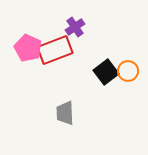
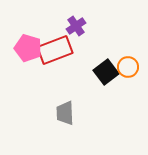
purple cross: moved 1 px right, 1 px up
pink pentagon: rotated 8 degrees counterclockwise
orange circle: moved 4 px up
